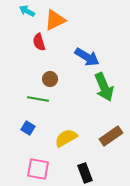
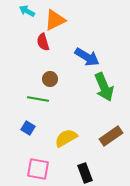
red semicircle: moved 4 px right
